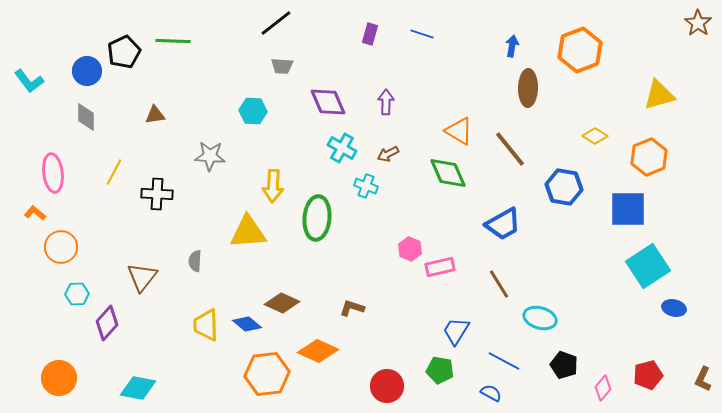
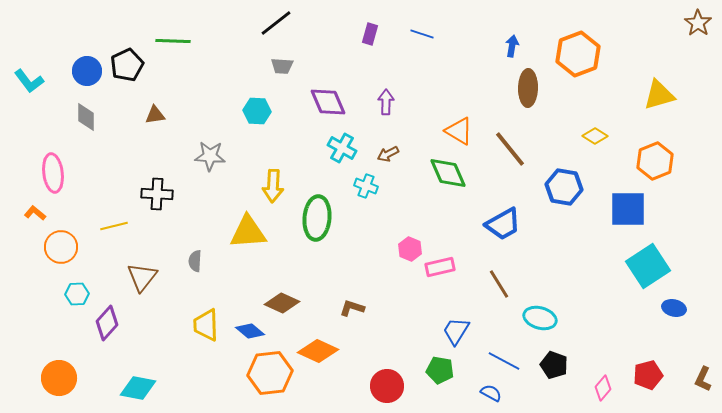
orange hexagon at (580, 50): moved 2 px left, 4 px down
black pentagon at (124, 52): moved 3 px right, 13 px down
cyan hexagon at (253, 111): moved 4 px right
orange hexagon at (649, 157): moved 6 px right, 4 px down
yellow line at (114, 172): moved 54 px down; rotated 48 degrees clockwise
blue diamond at (247, 324): moved 3 px right, 7 px down
black pentagon at (564, 365): moved 10 px left
orange hexagon at (267, 374): moved 3 px right, 1 px up
